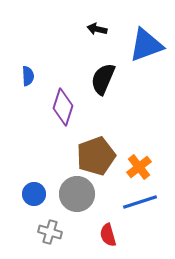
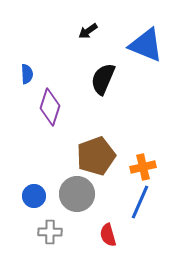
black arrow: moved 9 px left, 2 px down; rotated 48 degrees counterclockwise
blue triangle: rotated 42 degrees clockwise
blue semicircle: moved 1 px left, 2 px up
purple diamond: moved 13 px left
orange cross: moved 4 px right; rotated 25 degrees clockwise
blue circle: moved 2 px down
blue line: rotated 48 degrees counterclockwise
gray cross: rotated 15 degrees counterclockwise
